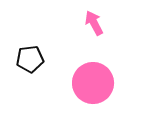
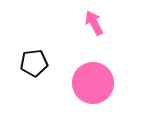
black pentagon: moved 4 px right, 4 px down
